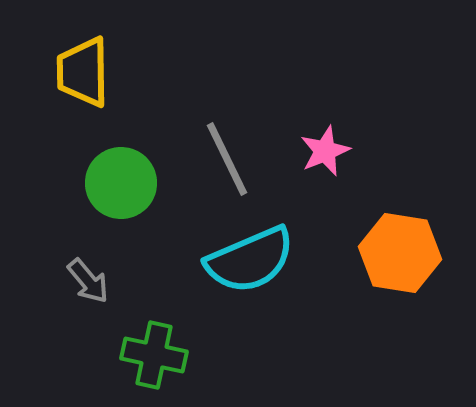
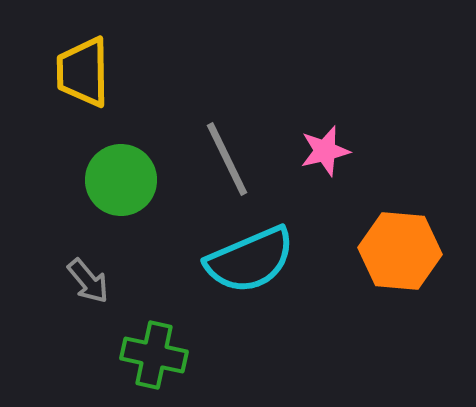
pink star: rotated 9 degrees clockwise
green circle: moved 3 px up
orange hexagon: moved 2 px up; rotated 4 degrees counterclockwise
